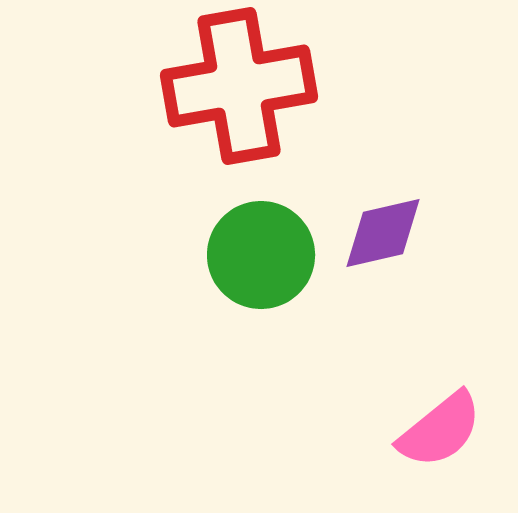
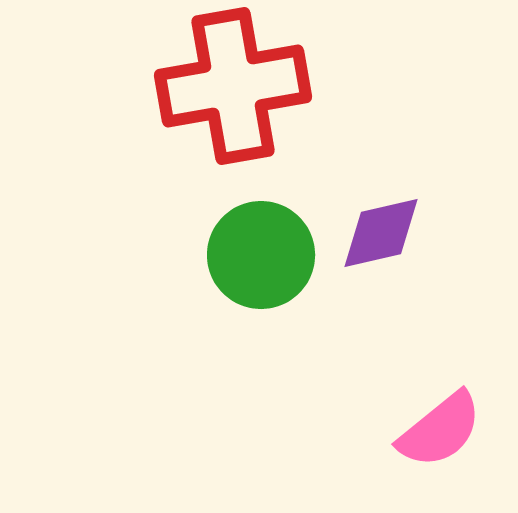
red cross: moved 6 px left
purple diamond: moved 2 px left
